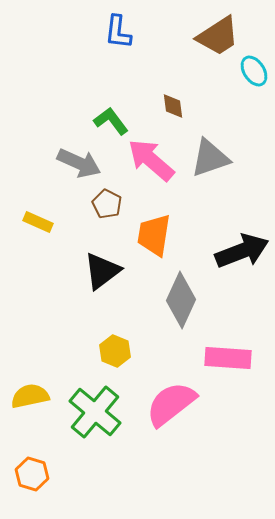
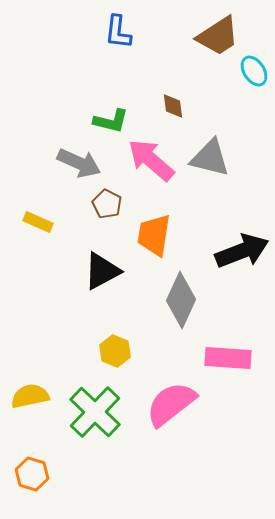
green L-shape: rotated 141 degrees clockwise
gray triangle: rotated 33 degrees clockwise
black triangle: rotated 9 degrees clockwise
green cross: rotated 4 degrees clockwise
